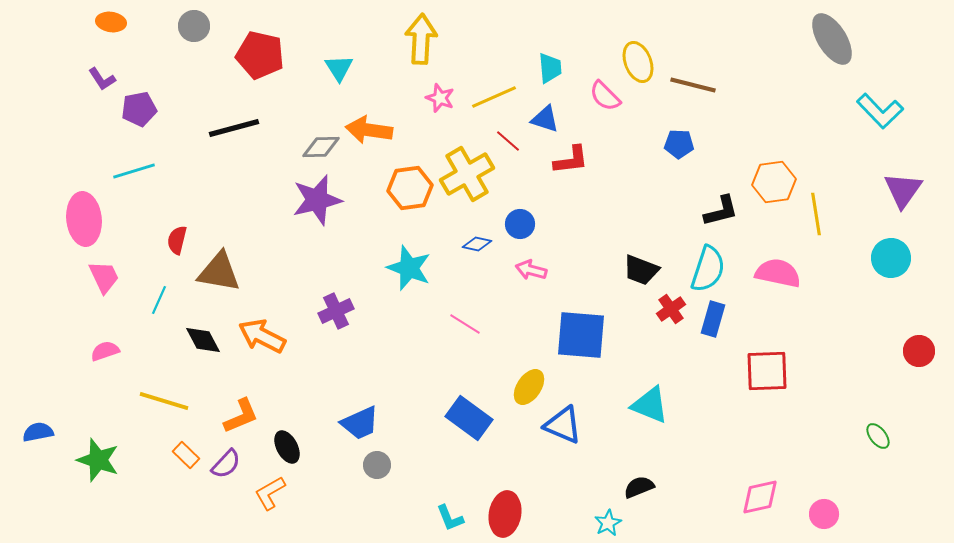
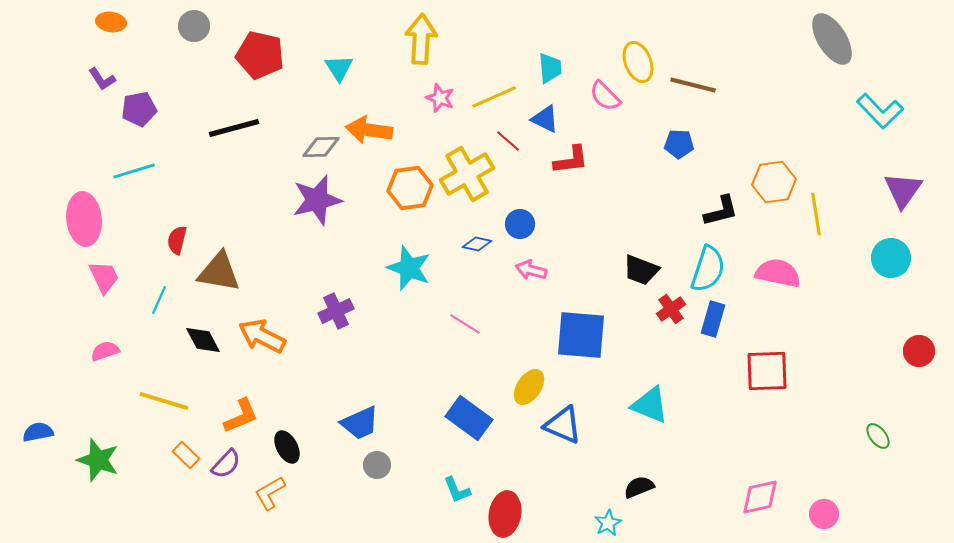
blue triangle at (545, 119): rotated 8 degrees clockwise
cyan L-shape at (450, 518): moved 7 px right, 28 px up
